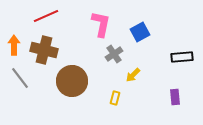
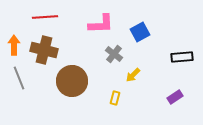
red line: moved 1 px left, 1 px down; rotated 20 degrees clockwise
pink L-shape: rotated 76 degrees clockwise
gray cross: rotated 18 degrees counterclockwise
gray line: moved 1 px left; rotated 15 degrees clockwise
purple rectangle: rotated 63 degrees clockwise
